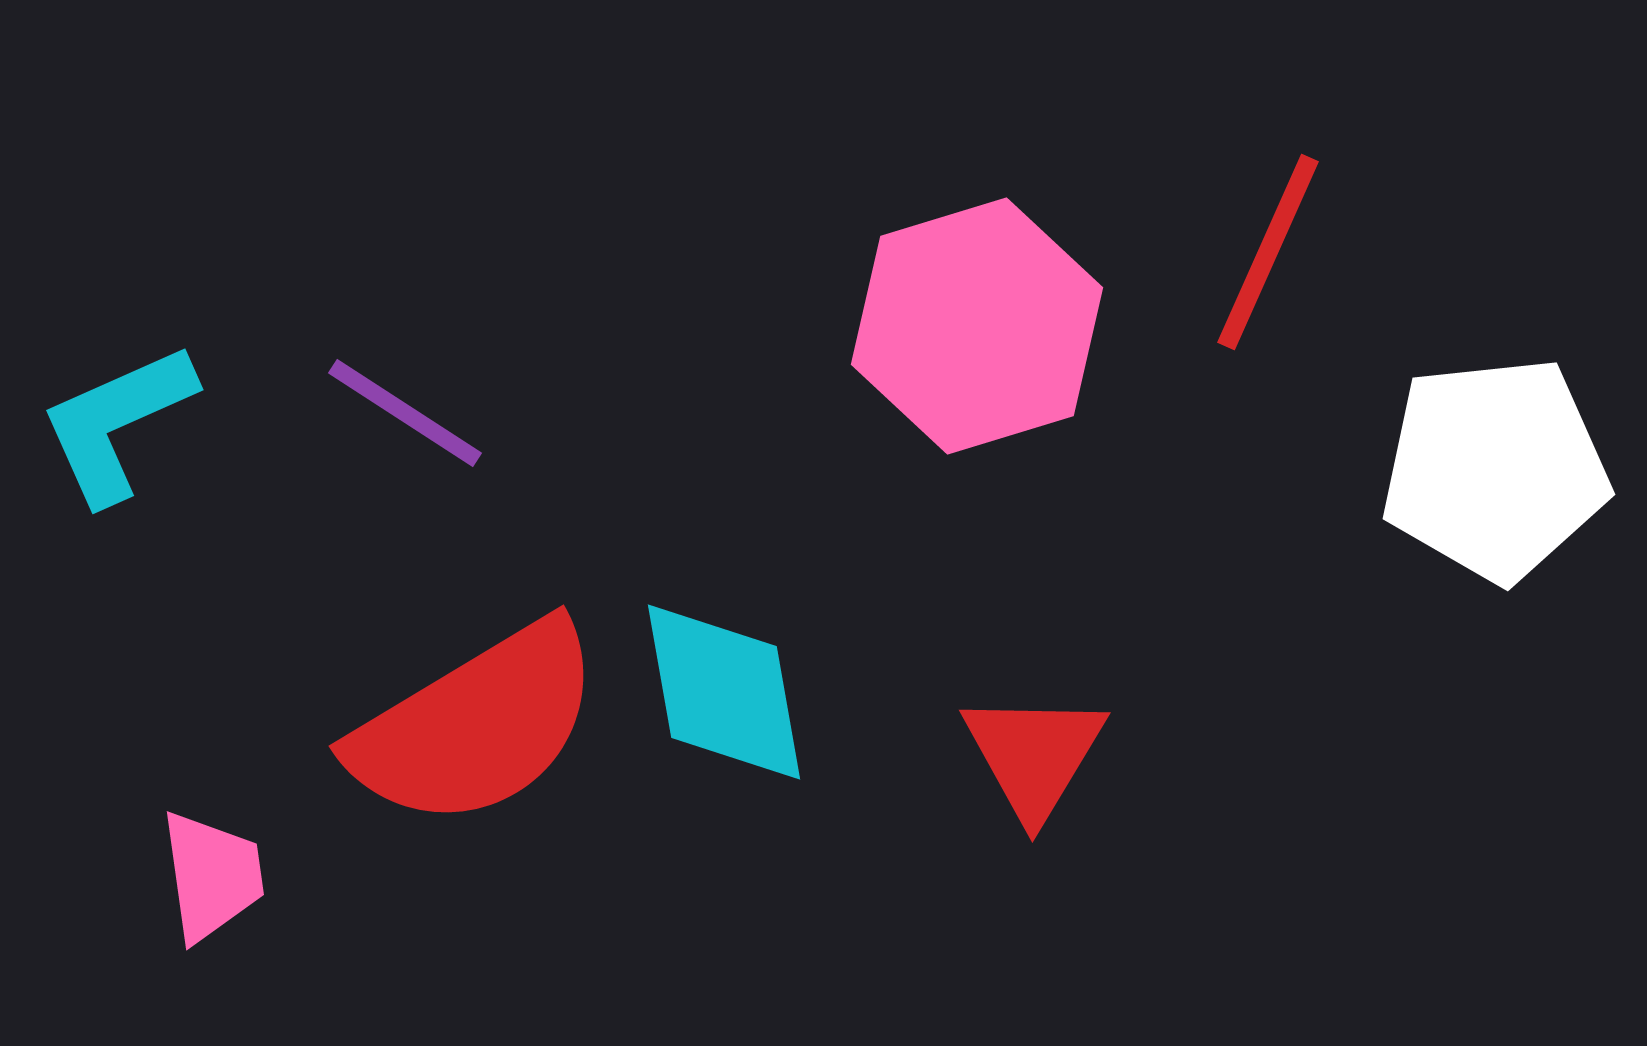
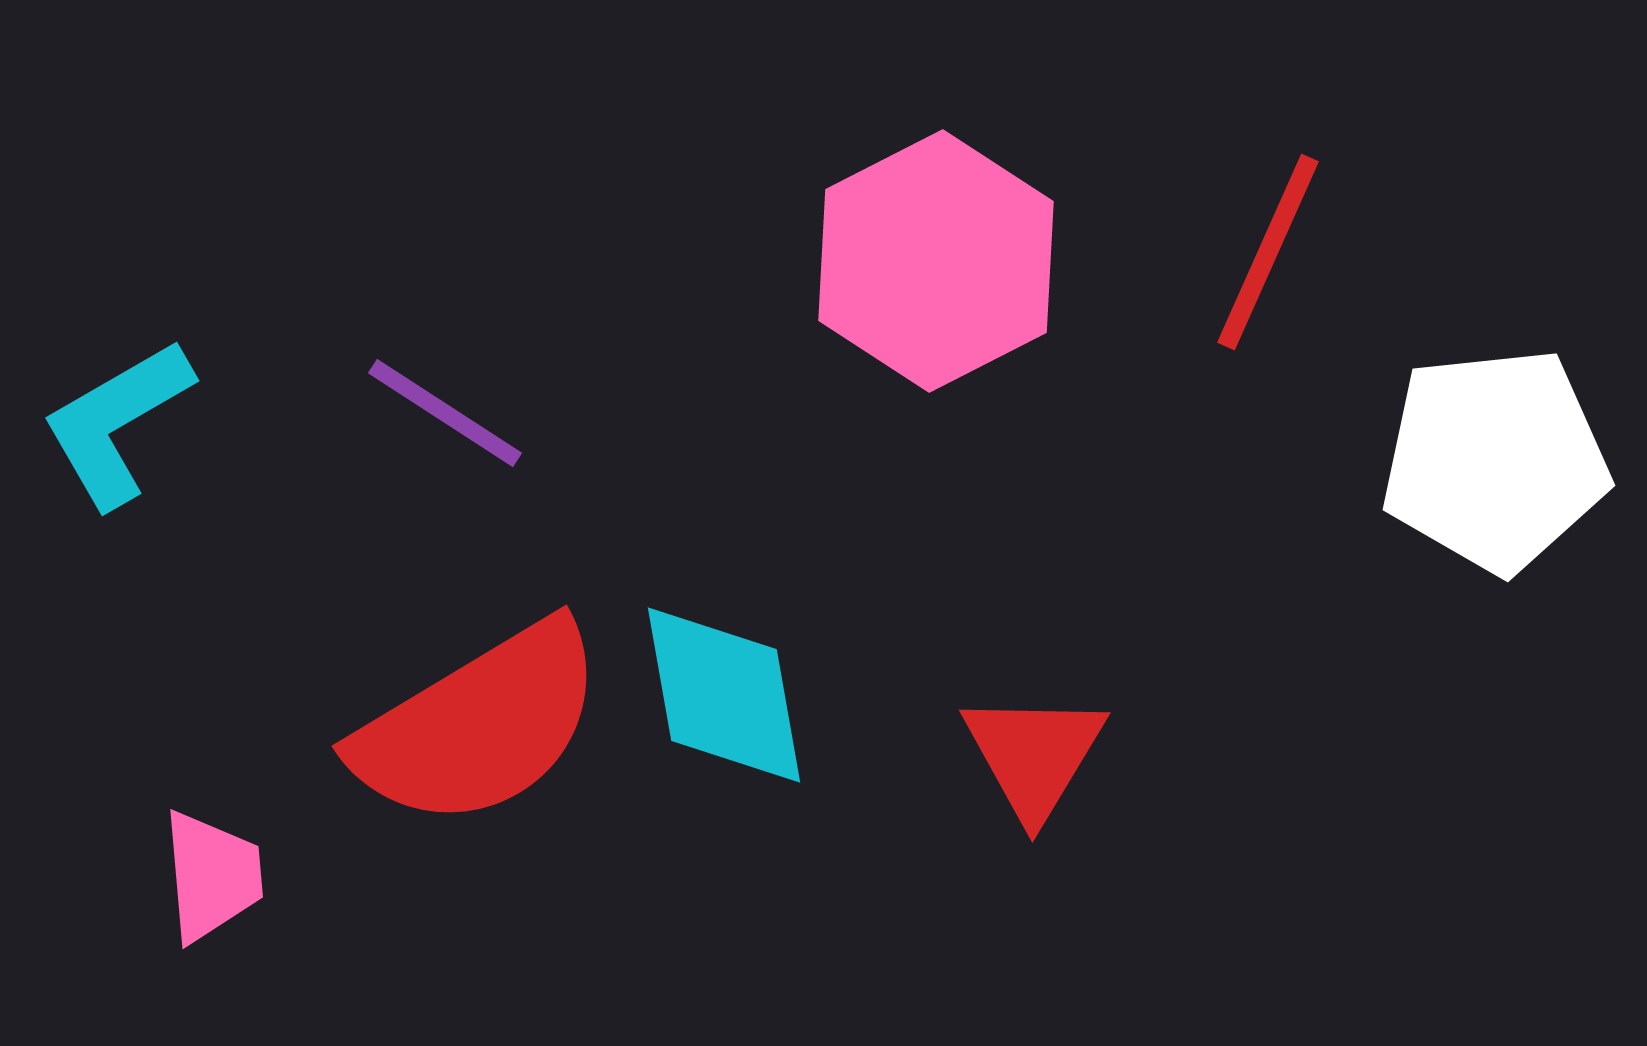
pink hexagon: moved 41 px left, 65 px up; rotated 10 degrees counterclockwise
purple line: moved 40 px right
cyan L-shape: rotated 6 degrees counterclockwise
white pentagon: moved 9 px up
cyan diamond: moved 3 px down
red semicircle: moved 3 px right
pink trapezoid: rotated 3 degrees clockwise
